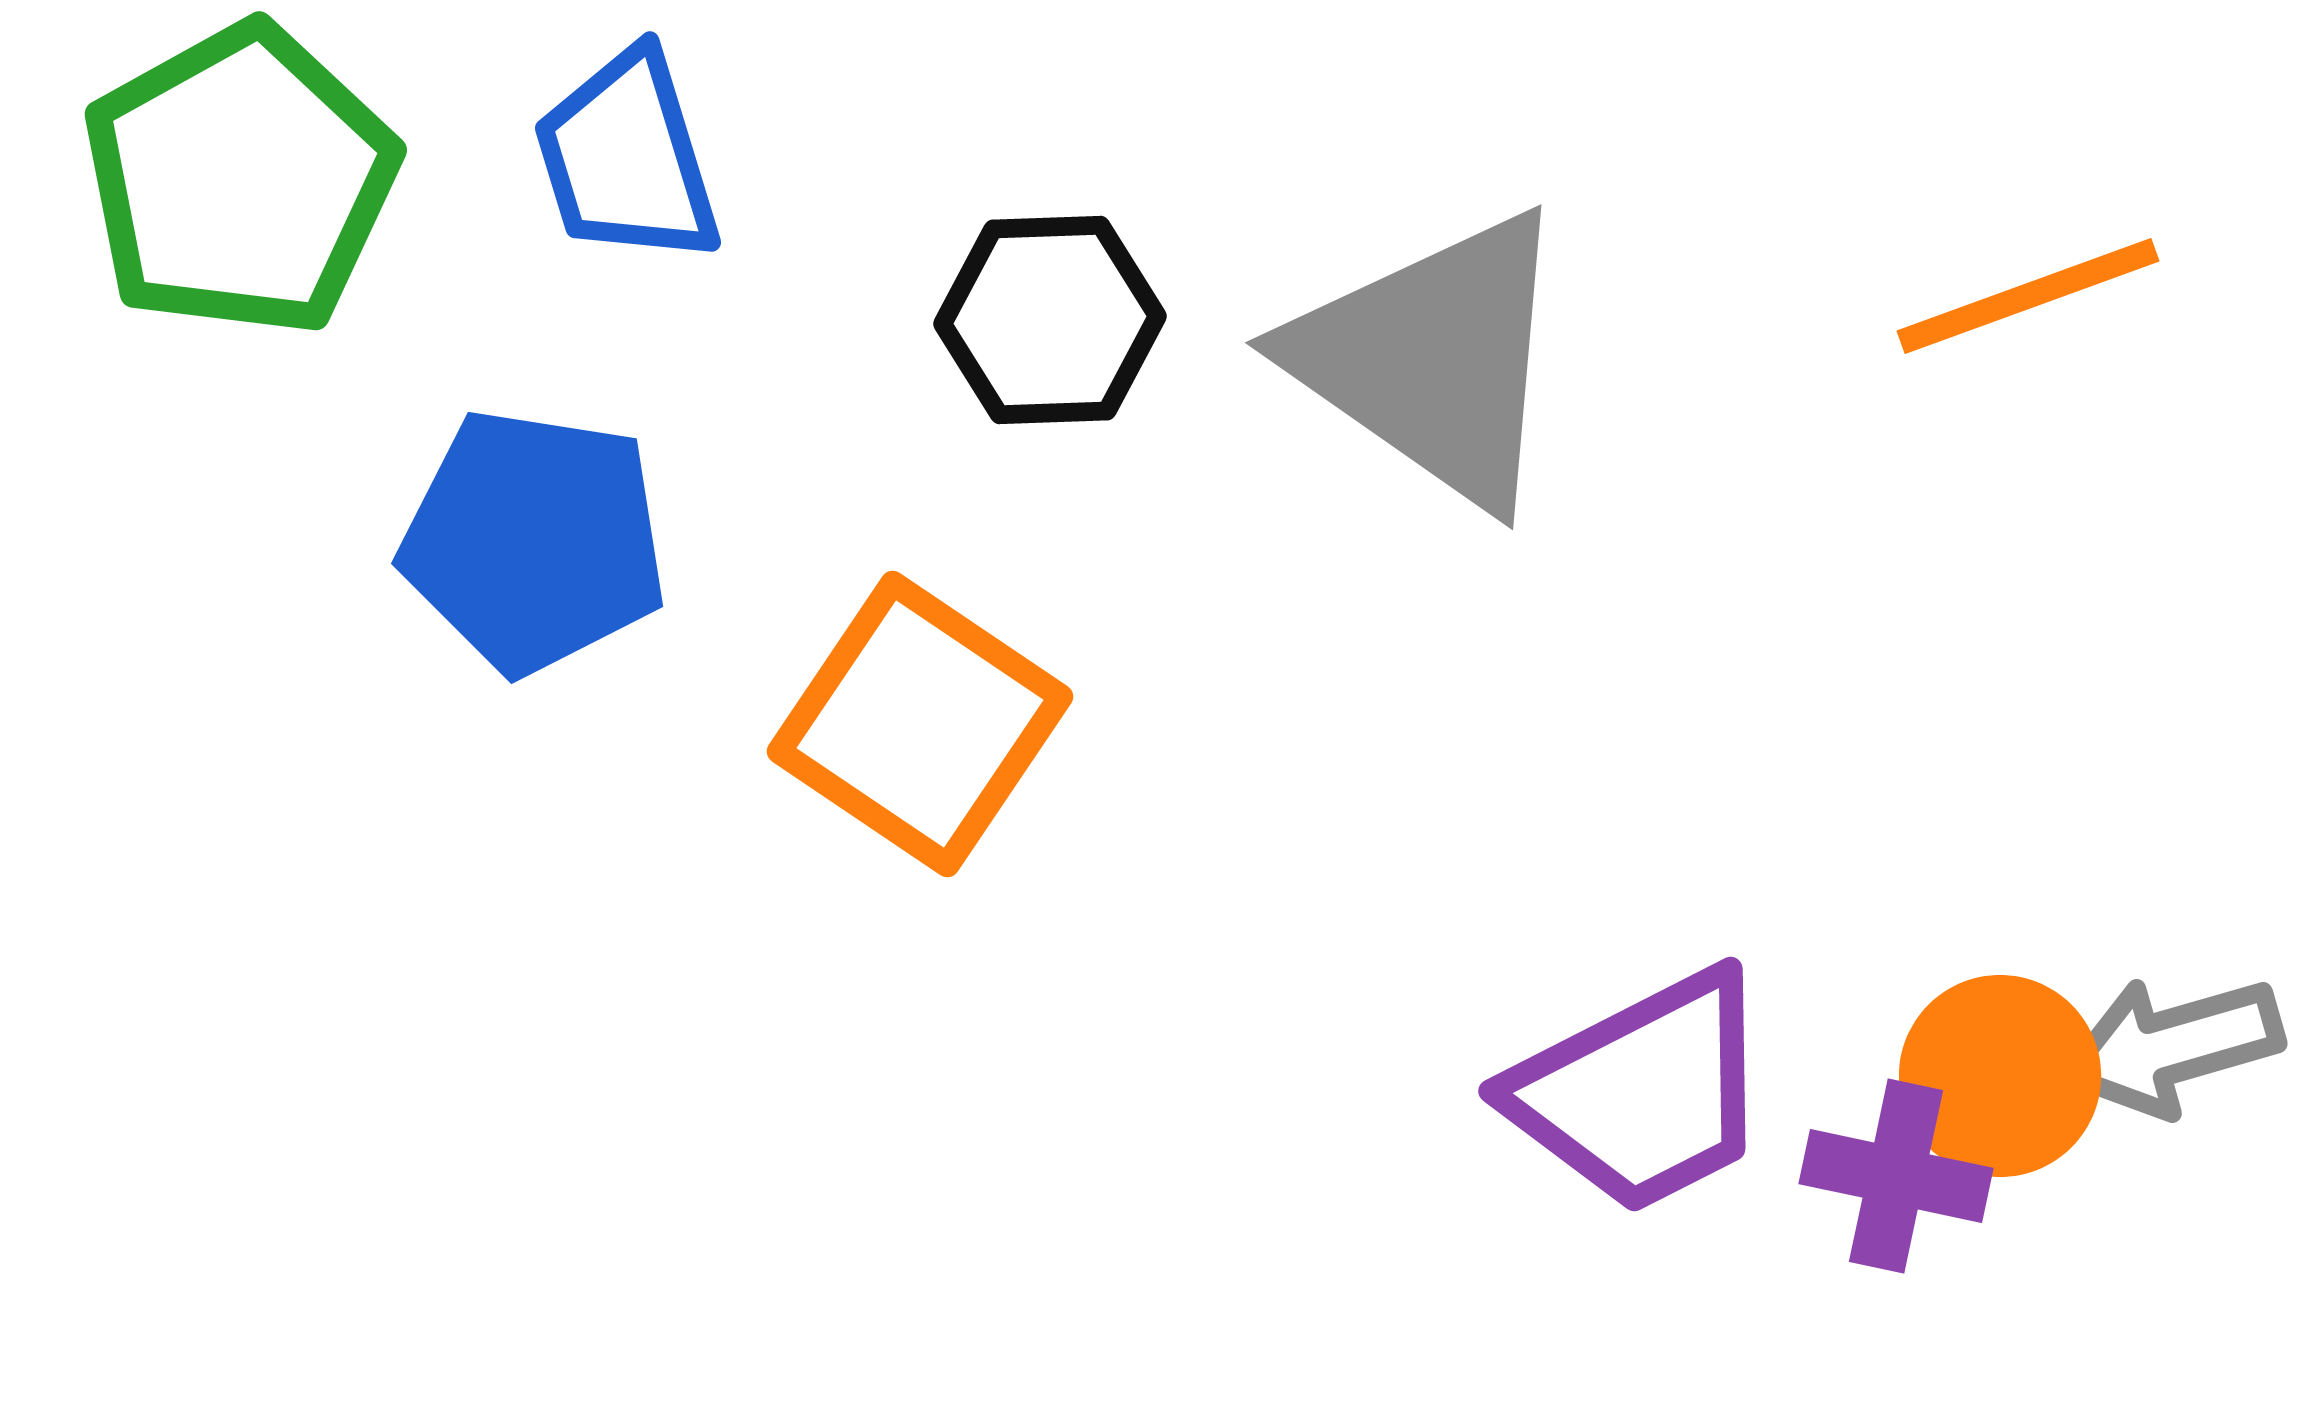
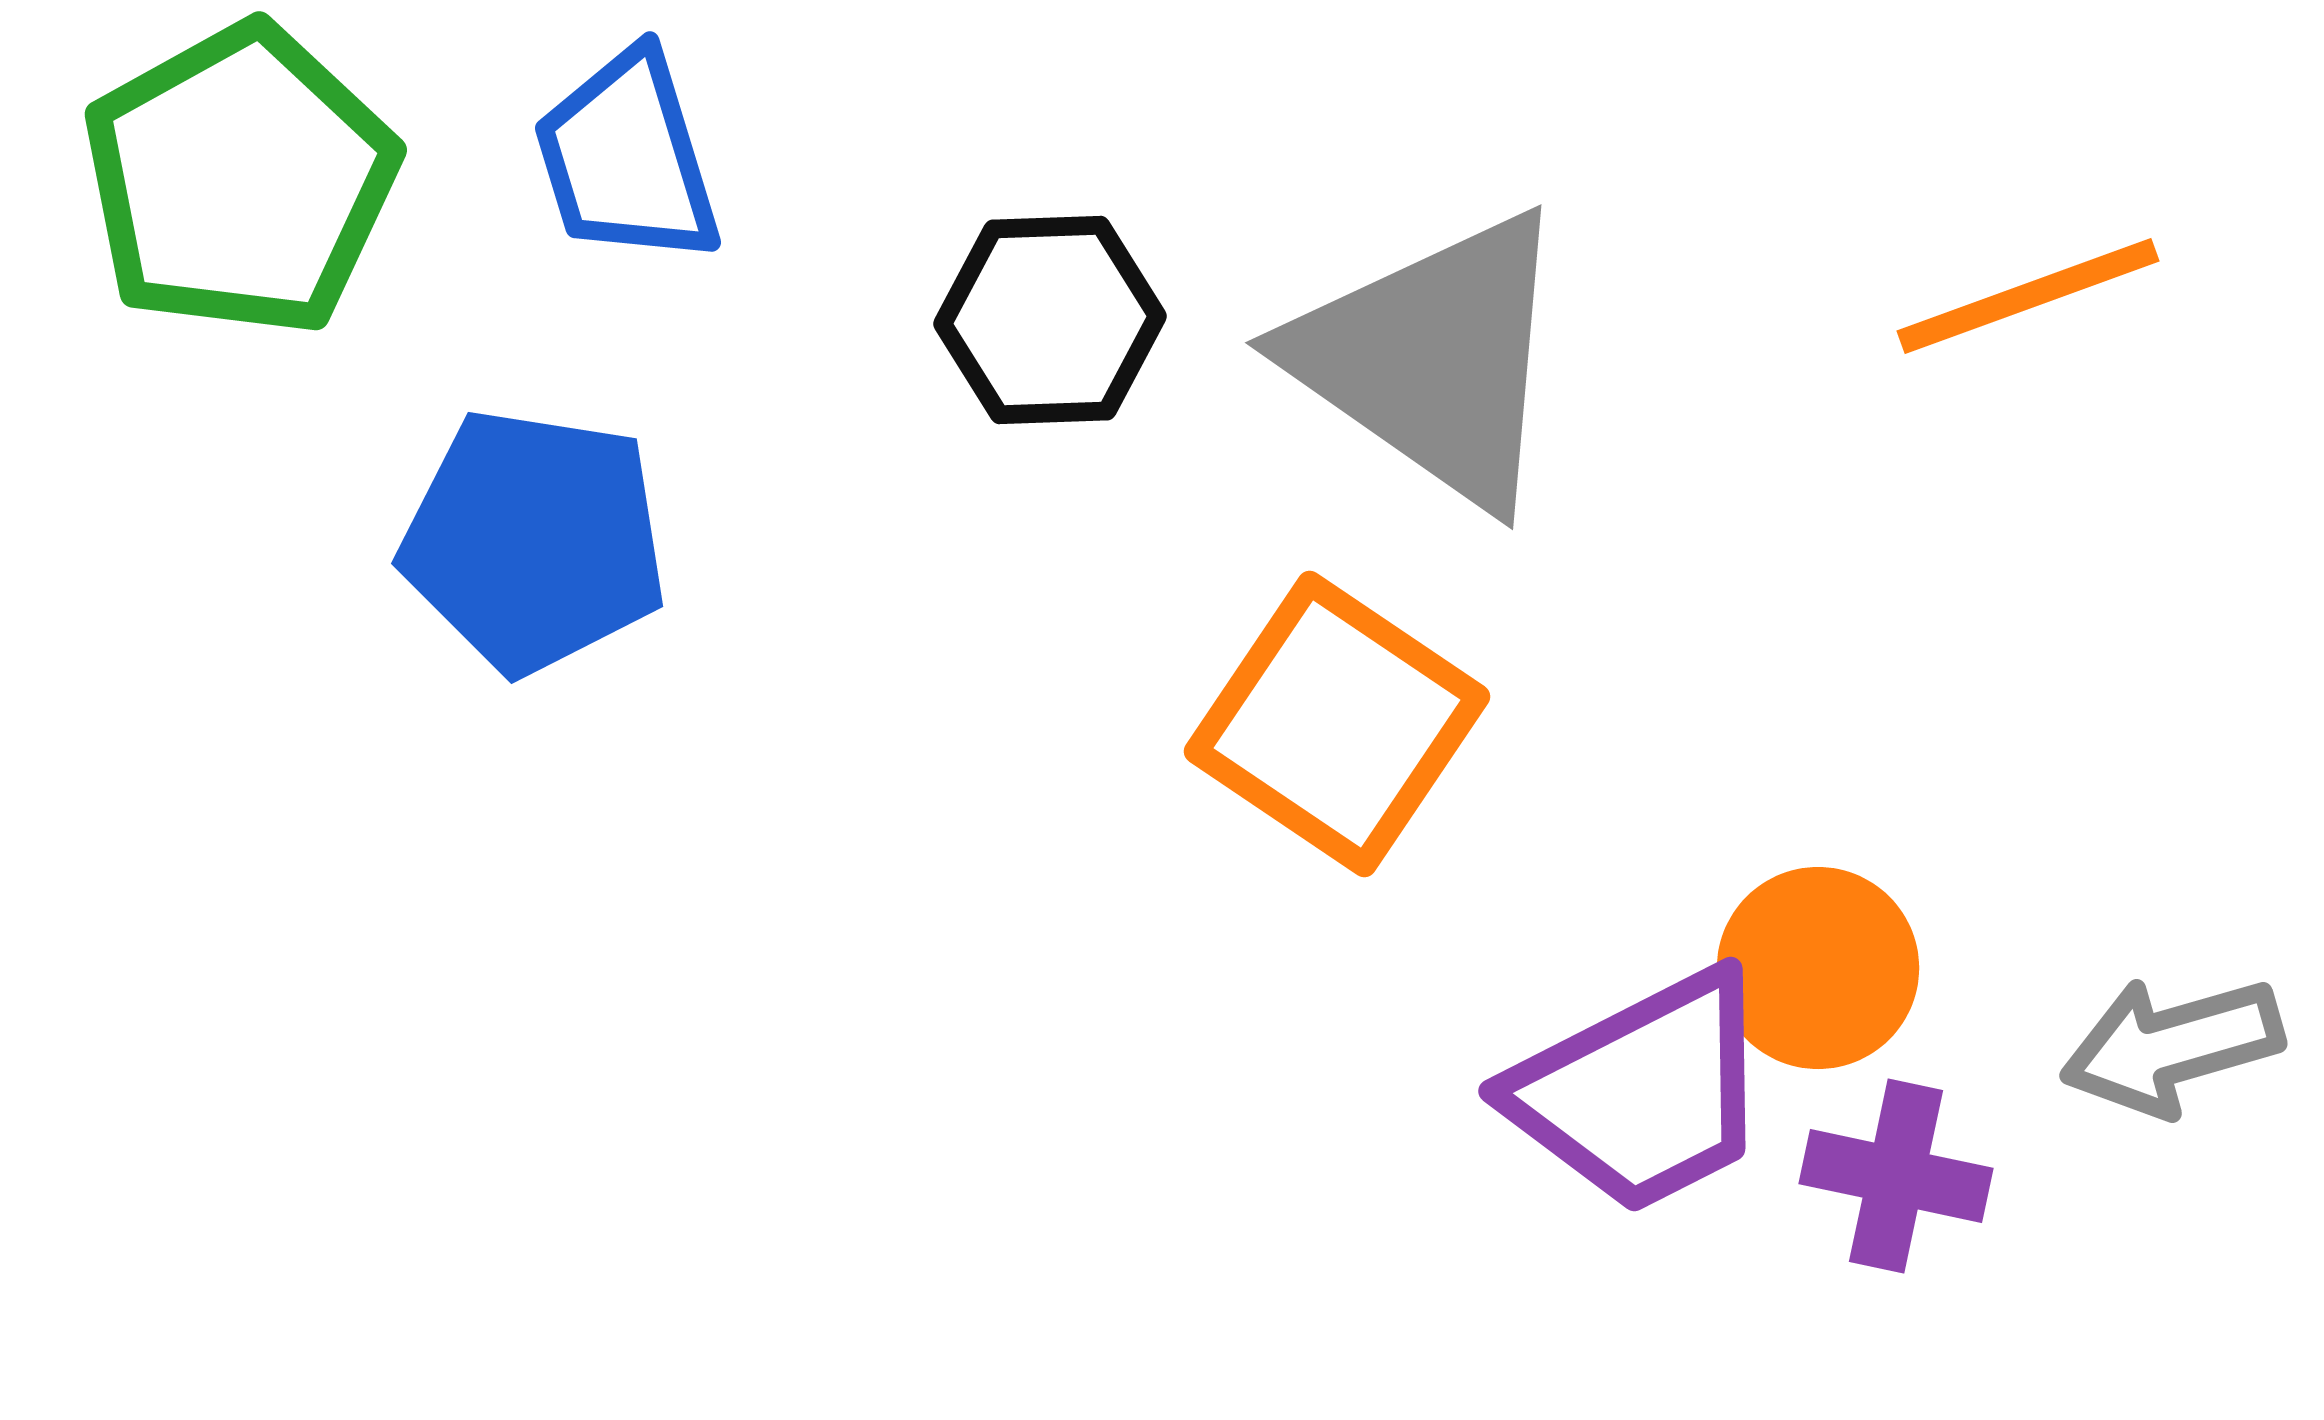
orange square: moved 417 px right
orange circle: moved 182 px left, 108 px up
